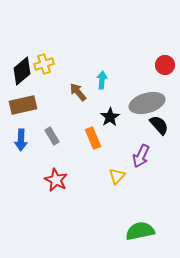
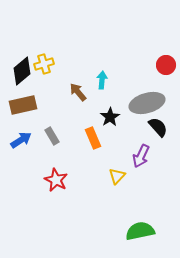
red circle: moved 1 px right
black semicircle: moved 1 px left, 2 px down
blue arrow: rotated 125 degrees counterclockwise
